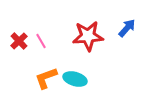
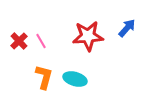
orange L-shape: moved 2 px left, 1 px up; rotated 125 degrees clockwise
